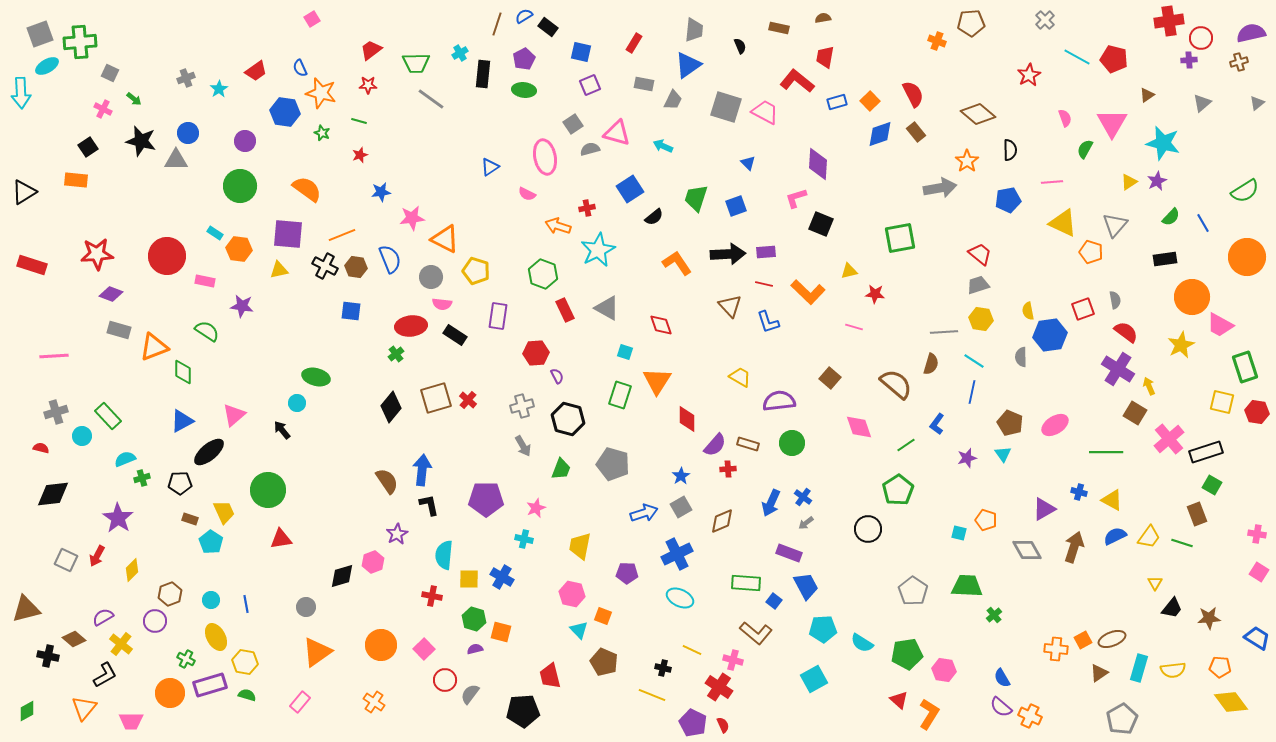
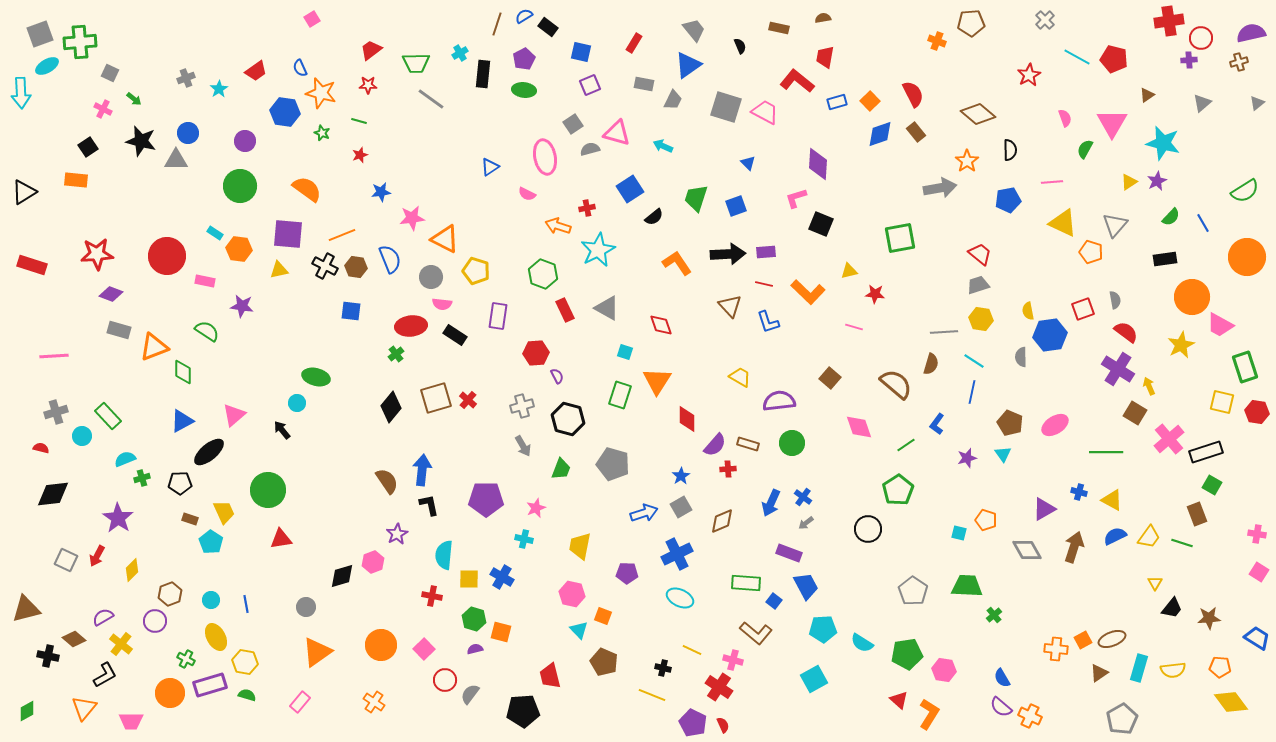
gray trapezoid at (694, 30): rotated 45 degrees counterclockwise
